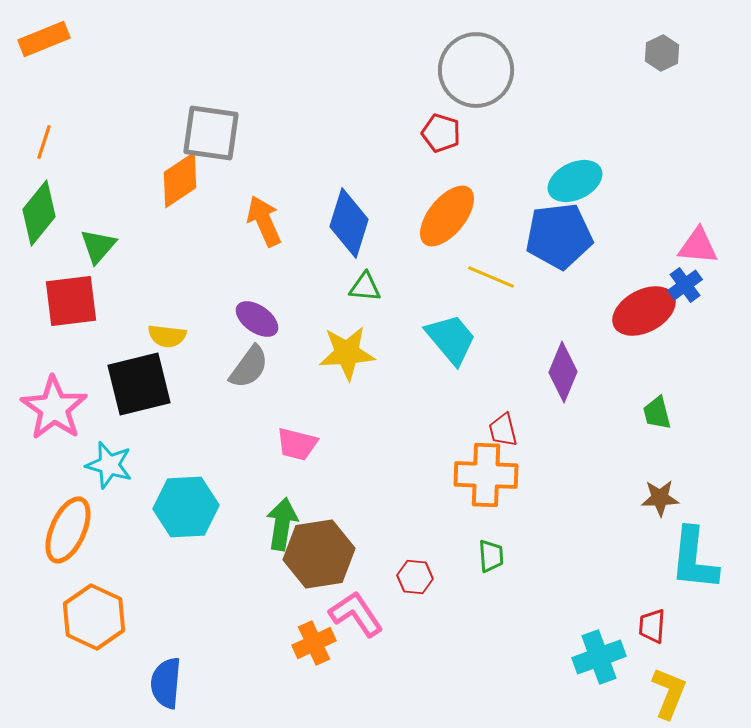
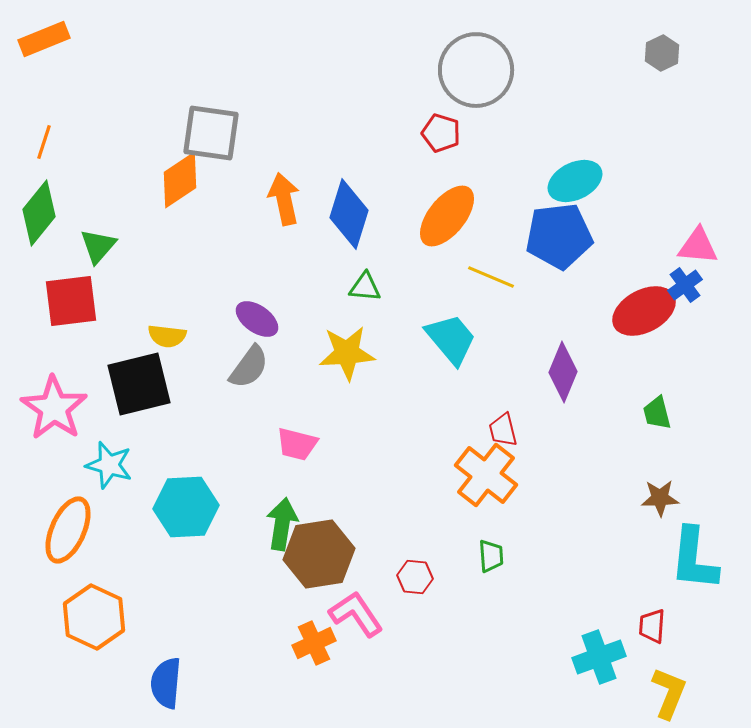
orange arrow at (264, 221): moved 20 px right, 22 px up; rotated 12 degrees clockwise
blue diamond at (349, 223): moved 9 px up
orange cross at (486, 475): rotated 36 degrees clockwise
